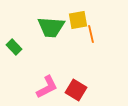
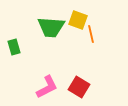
yellow square: rotated 30 degrees clockwise
green rectangle: rotated 28 degrees clockwise
red square: moved 3 px right, 3 px up
